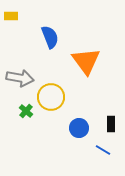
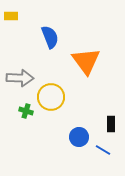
gray arrow: rotated 8 degrees counterclockwise
green cross: rotated 24 degrees counterclockwise
blue circle: moved 9 px down
